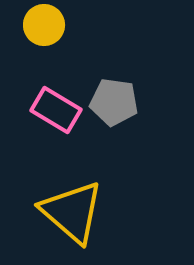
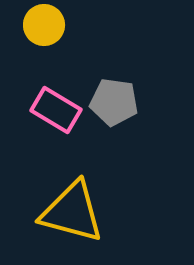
yellow triangle: rotated 26 degrees counterclockwise
